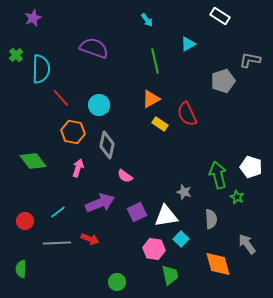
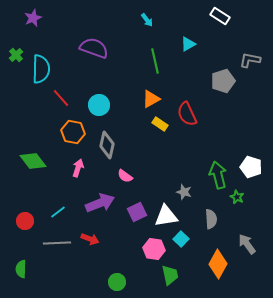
orange diamond: rotated 44 degrees clockwise
